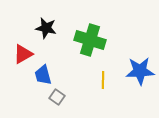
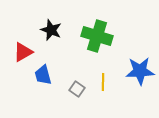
black star: moved 5 px right, 2 px down; rotated 10 degrees clockwise
green cross: moved 7 px right, 4 px up
red triangle: moved 2 px up
yellow line: moved 2 px down
gray square: moved 20 px right, 8 px up
